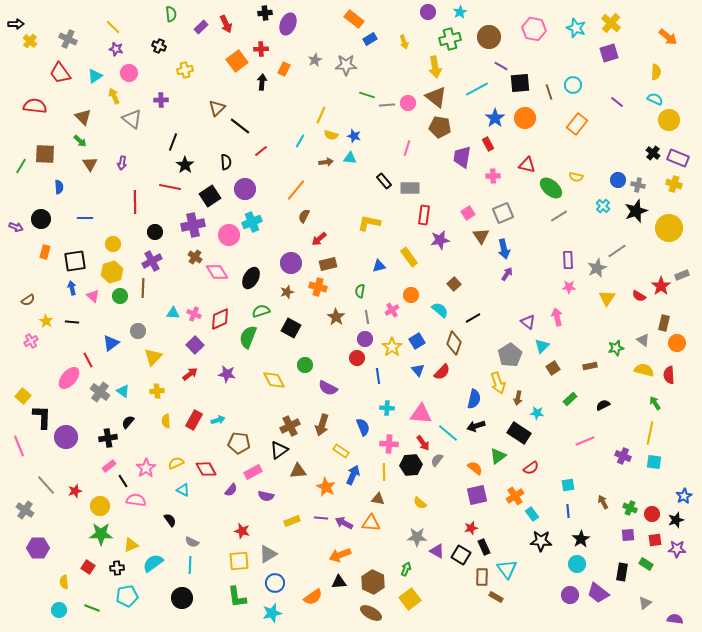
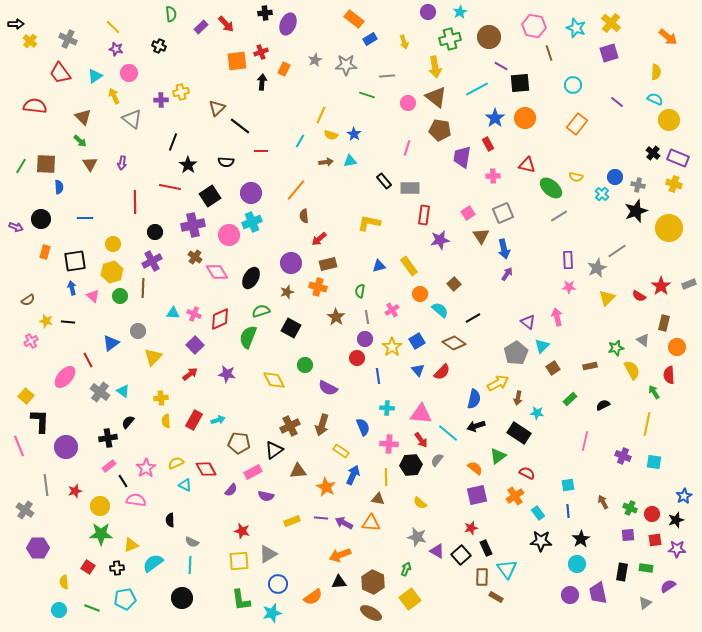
red arrow at (226, 24): rotated 18 degrees counterclockwise
pink hexagon at (534, 29): moved 3 px up
red cross at (261, 49): moved 3 px down; rotated 16 degrees counterclockwise
orange square at (237, 61): rotated 30 degrees clockwise
yellow cross at (185, 70): moved 4 px left, 22 px down
brown line at (549, 92): moved 39 px up
gray line at (387, 105): moved 29 px up
brown pentagon at (440, 127): moved 3 px down
blue star at (354, 136): moved 2 px up; rotated 16 degrees clockwise
red line at (261, 151): rotated 40 degrees clockwise
brown square at (45, 154): moved 1 px right, 10 px down
cyan triangle at (350, 158): moved 3 px down; rotated 16 degrees counterclockwise
black semicircle at (226, 162): rotated 98 degrees clockwise
black star at (185, 165): moved 3 px right
blue circle at (618, 180): moved 3 px left, 3 px up
purple circle at (245, 189): moved 6 px right, 4 px down
cyan cross at (603, 206): moved 1 px left, 12 px up
brown semicircle at (304, 216): rotated 32 degrees counterclockwise
yellow rectangle at (409, 257): moved 9 px down
gray rectangle at (682, 275): moved 7 px right, 9 px down
orange circle at (411, 295): moved 9 px right, 1 px up
yellow triangle at (607, 298): rotated 12 degrees clockwise
yellow star at (46, 321): rotated 16 degrees counterclockwise
black line at (72, 322): moved 4 px left
brown diamond at (454, 343): rotated 75 degrees counterclockwise
orange circle at (677, 343): moved 4 px down
gray pentagon at (510, 355): moved 6 px right, 2 px up
yellow semicircle at (644, 370): moved 12 px left; rotated 48 degrees clockwise
pink ellipse at (69, 378): moved 4 px left, 1 px up
yellow arrow at (498, 383): rotated 100 degrees counterclockwise
yellow cross at (157, 391): moved 4 px right, 7 px down
yellow square at (23, 396): moved 3 px right
green arrow at (655, 403): moved 1 px left, 11 px up
black L-shape at (42, 417): moved 2 px left, 4 px down
yellow line at (650, 433): moved 3 px left, 9 px up
purple circle at (66, 437): moved 10 px down
pink line at (585, 441): rotated 54 degrees counterclockwise
red arrow at (423, 443): moved 2 px left, 3 px up
black triangle at (279, 450): moved 5 px left
red semicircle at (531, 468): moved 4 px left, 5 px down; rotated 119 degrees counterclockwise
yellow line at (384, 472): moved 2 px right, 5 px down
gray line at (46, 485): rotated 35 degrees clockwise
cyan triangle at (183, 490): moved 2 px right, 5 px up
cyan rectangle at (532, 514): moved 6 px right, 1 px up
black semicircle at (170, 520): rotated 144 degrees counterclockwise
gray star at (417, 537): rotated 12 degrees clockwise
black rectangle at (484, 547): moved 2 px right, 1 px down
black square at (461, 555): rotated 18 degrees clockwise
green rectangle at (646, 564): moved 4 px down; rotated 24 degrees counterclockwise
blue circle at (275, 583): moved 3 px right, 1 px down
purple trapezoid at (598, 593): rotated 40 degrees clockwise
cyan pentagon at (127, 596): moved 2 px left, 3 px down
green L-shape at (237, 597): moved 4 px right, 3 px down
purple semicircle at (675, 619): moved 7 px left, 33 px up; rotated 42 degrees counterclockwise
